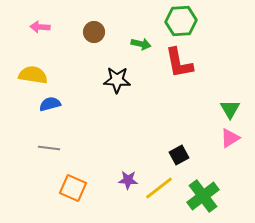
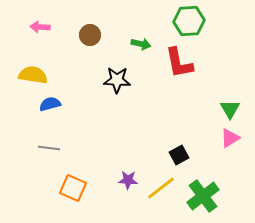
green hexagon: moved 8 px right
brown circle: moved 4 px left, 3 px down
yellow line: moved 2 px right
